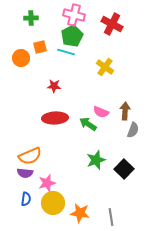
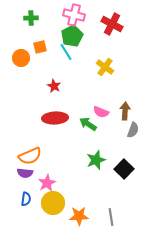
cyan line: rotated 42 degrees clockwise
red star: rotated 24 degrees clockwise
pink star: rotated 12 degrees counterclockwise
orange star: moved 1 px left, 3 px down; rotated 12 degrees counterclockwise
